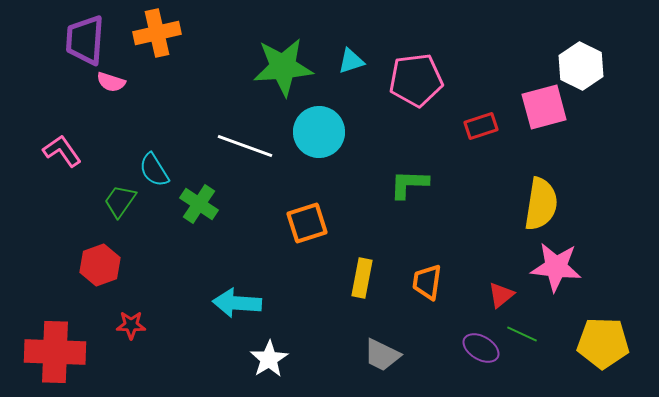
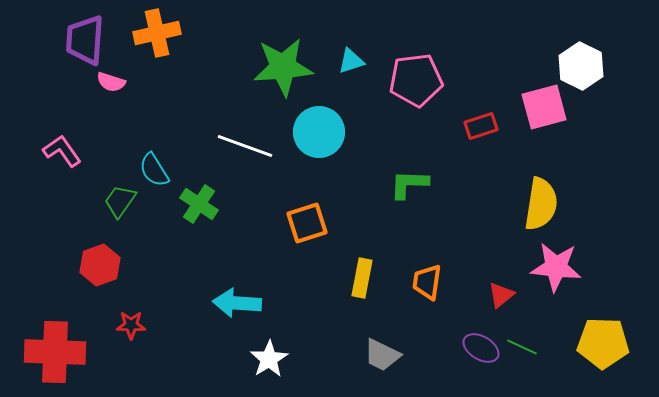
green line: moved 13 px down
